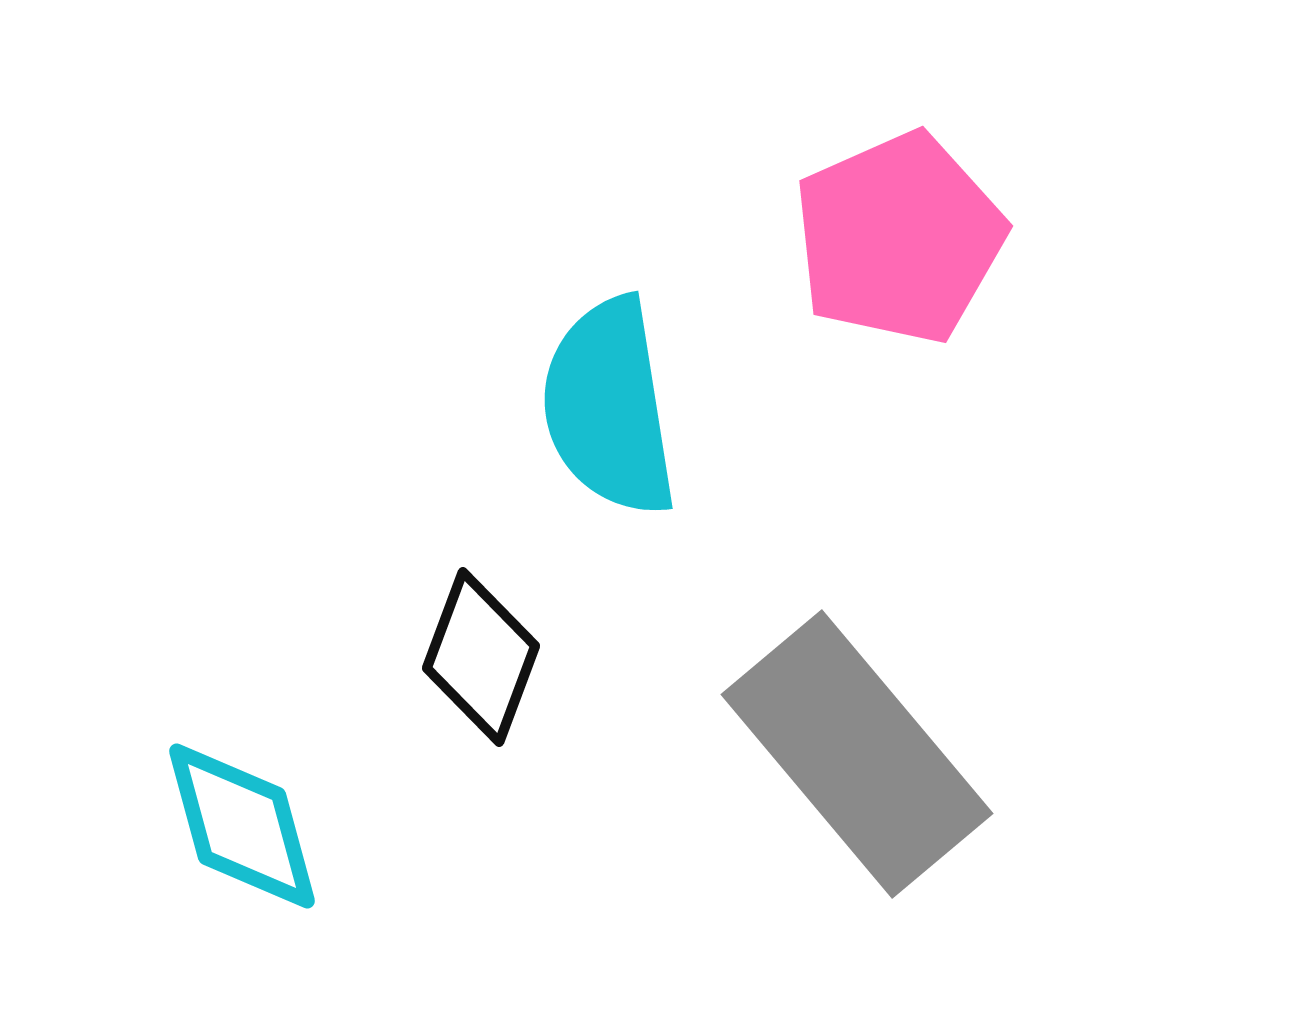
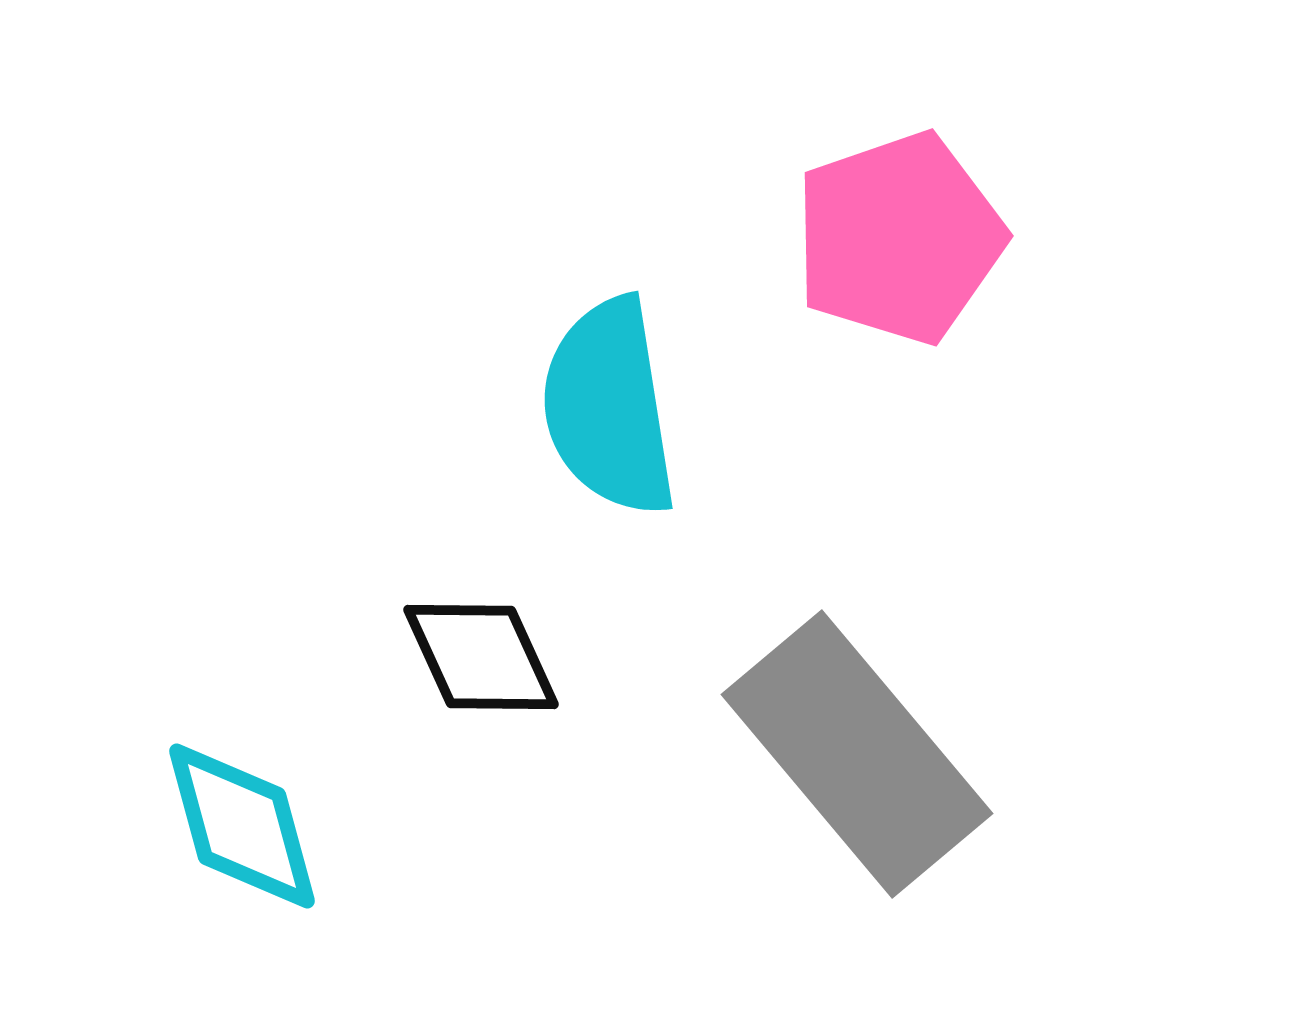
pink pentagon: rotated 5 degrees clockwise
black diamond: rotated 45 degrees counterclockwise
